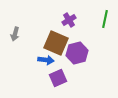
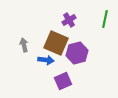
gray arrow: moved 9 px right, 11 px down; rotated 152 degrees clockwise
purple square: moved 5 px right, 3 px down
